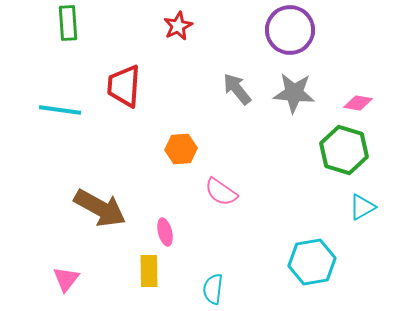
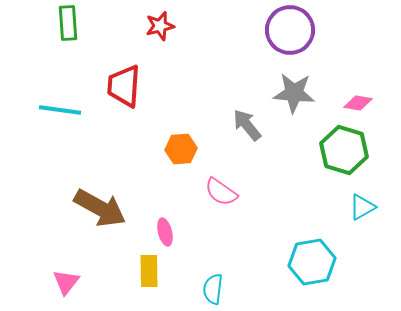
red star: moved 18 px left; rotated 12 degrees clockwise
gray arrow: moved 10 px right, 36 px down
pink triangle: moved 3 px down
